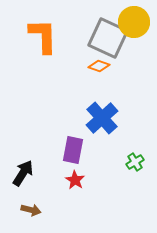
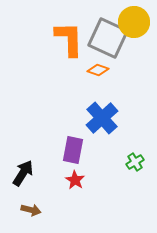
orange L-shape: moved 26 px right, 3 px down
orange diamond: moved 1 px left, 4 px down
